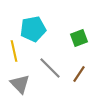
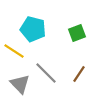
cyan pentagon: rotated 25 degrees clockwise
green square: moved 2 px left, 5 px up
yellow line: rotated 45 degrees counterclockwise
gray line: moved 4 px left, 5 px down
